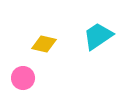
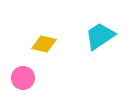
cyan trapezoid: moved 2 px right
